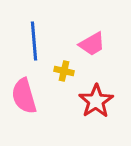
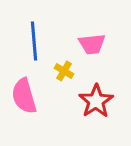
pink trapezoid: rotated 24 degrees clockwise
yellow cross: rotated 18 degrees clockwise
